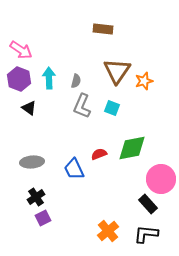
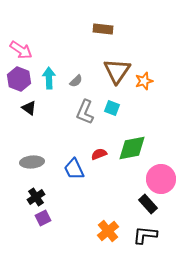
gray semicircle: rotated 32 degrees clockwise
gray L-shape: moved 3 px right, 6 px down
black L-shape: moved 1 px left, 1 px down
